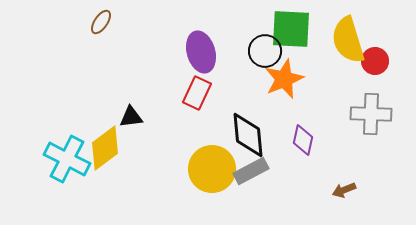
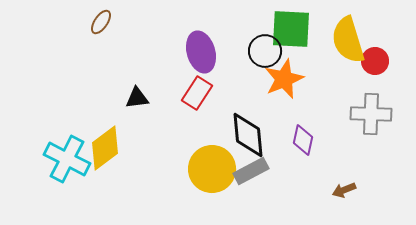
red rectangle: rotated 8 degrees clockwise
black triangle: moved 6 px right, 19 px up
